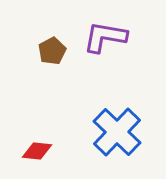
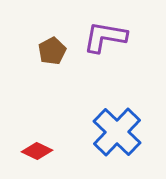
red diamond: rotated 20 degrees clockwise
